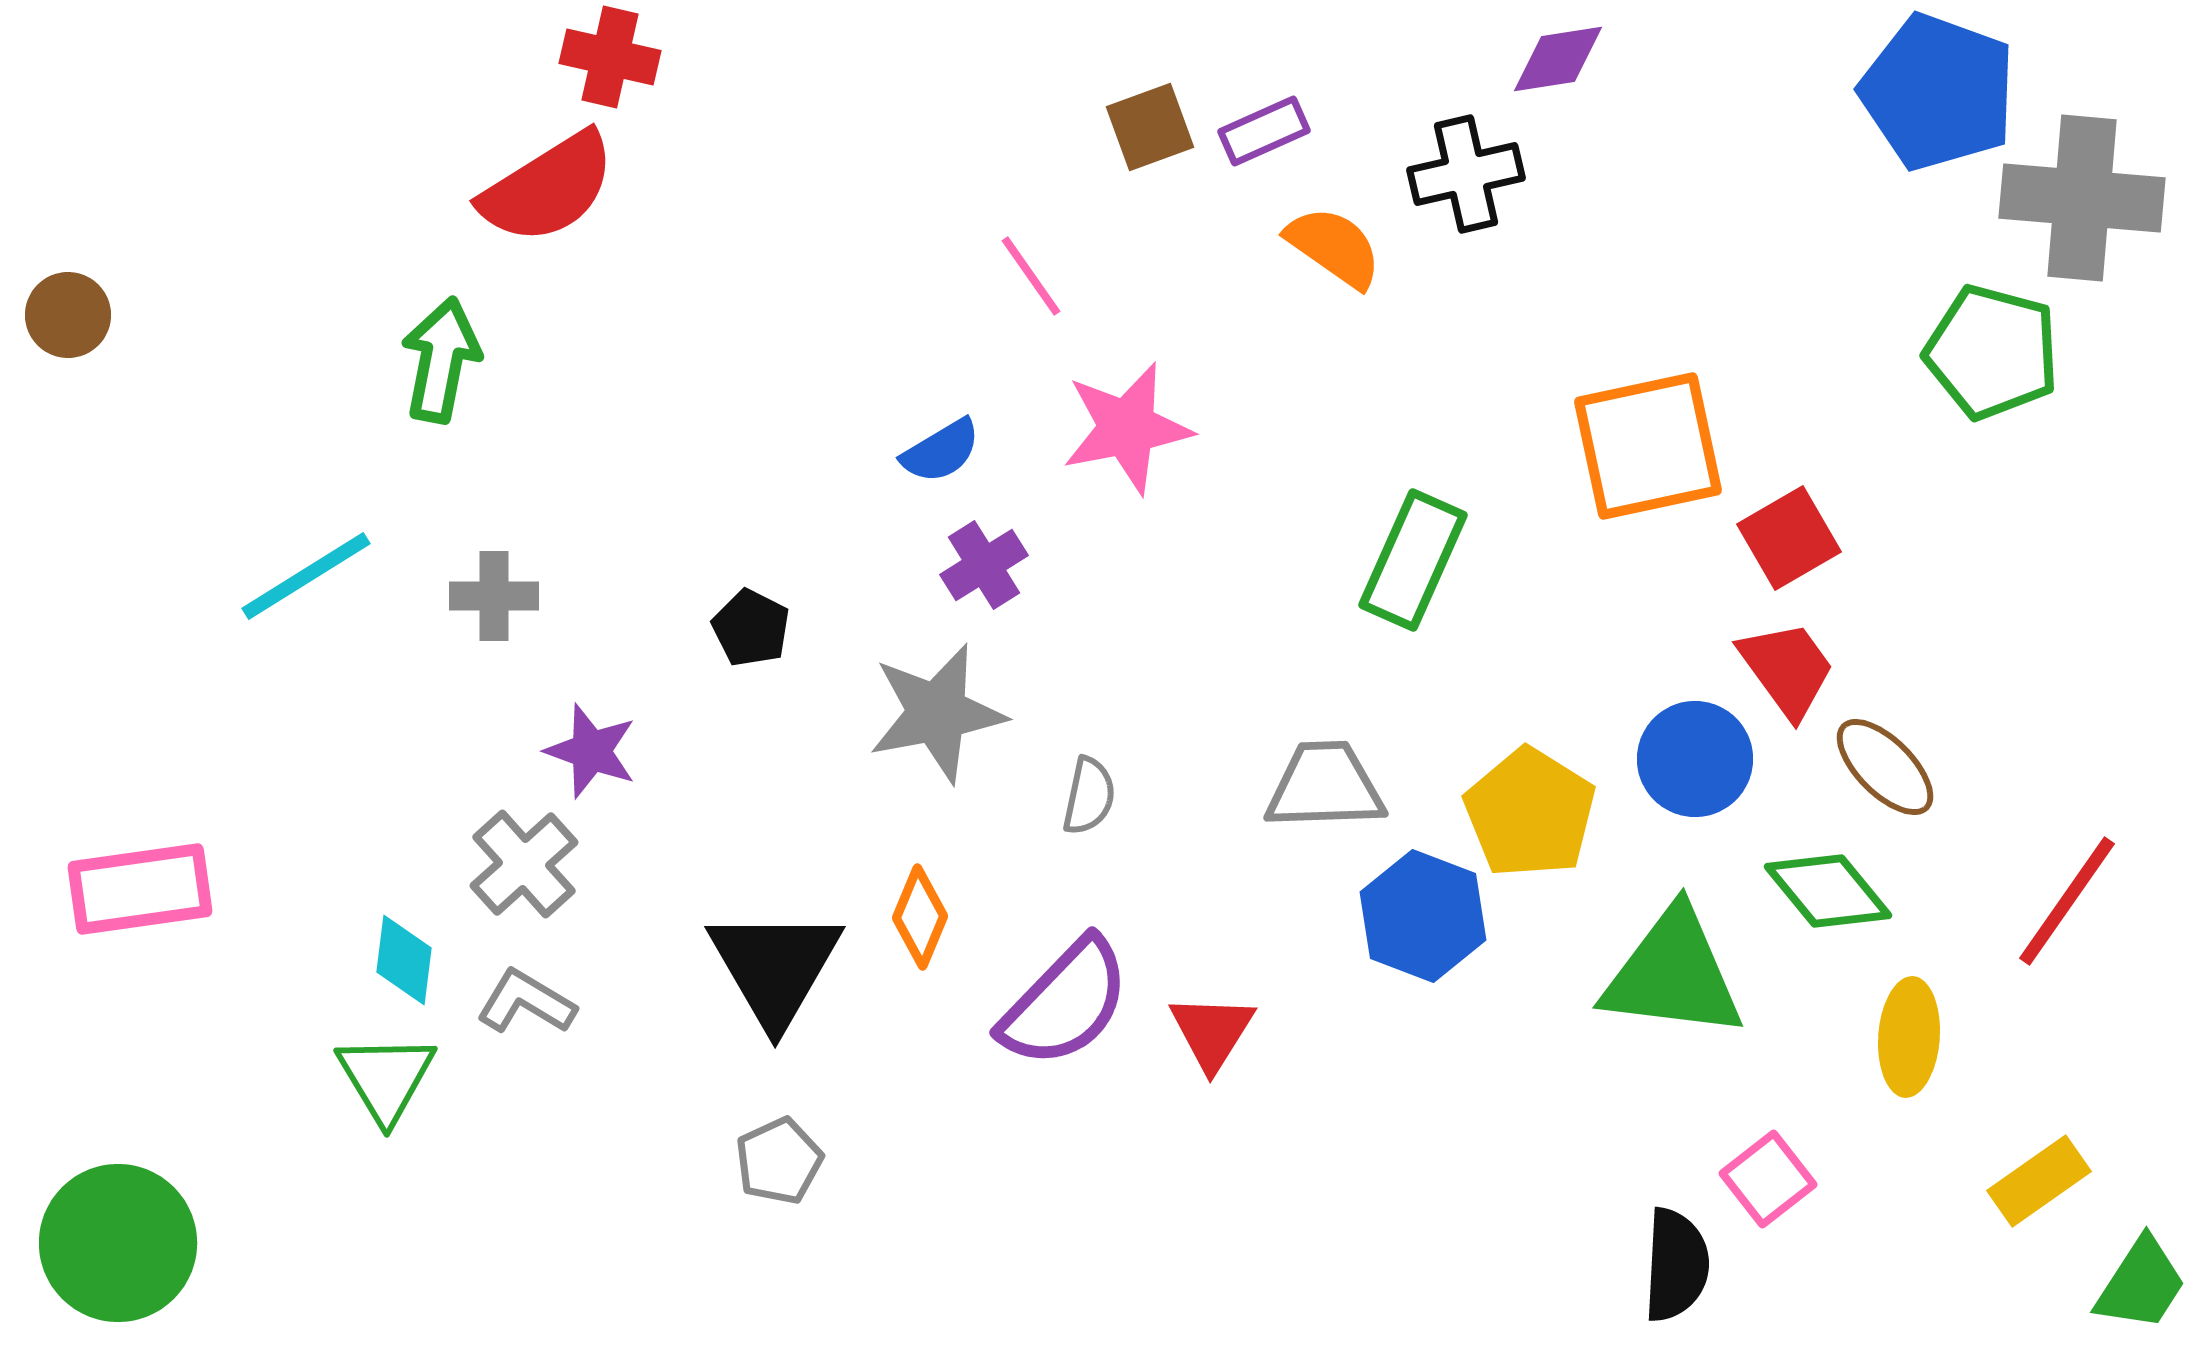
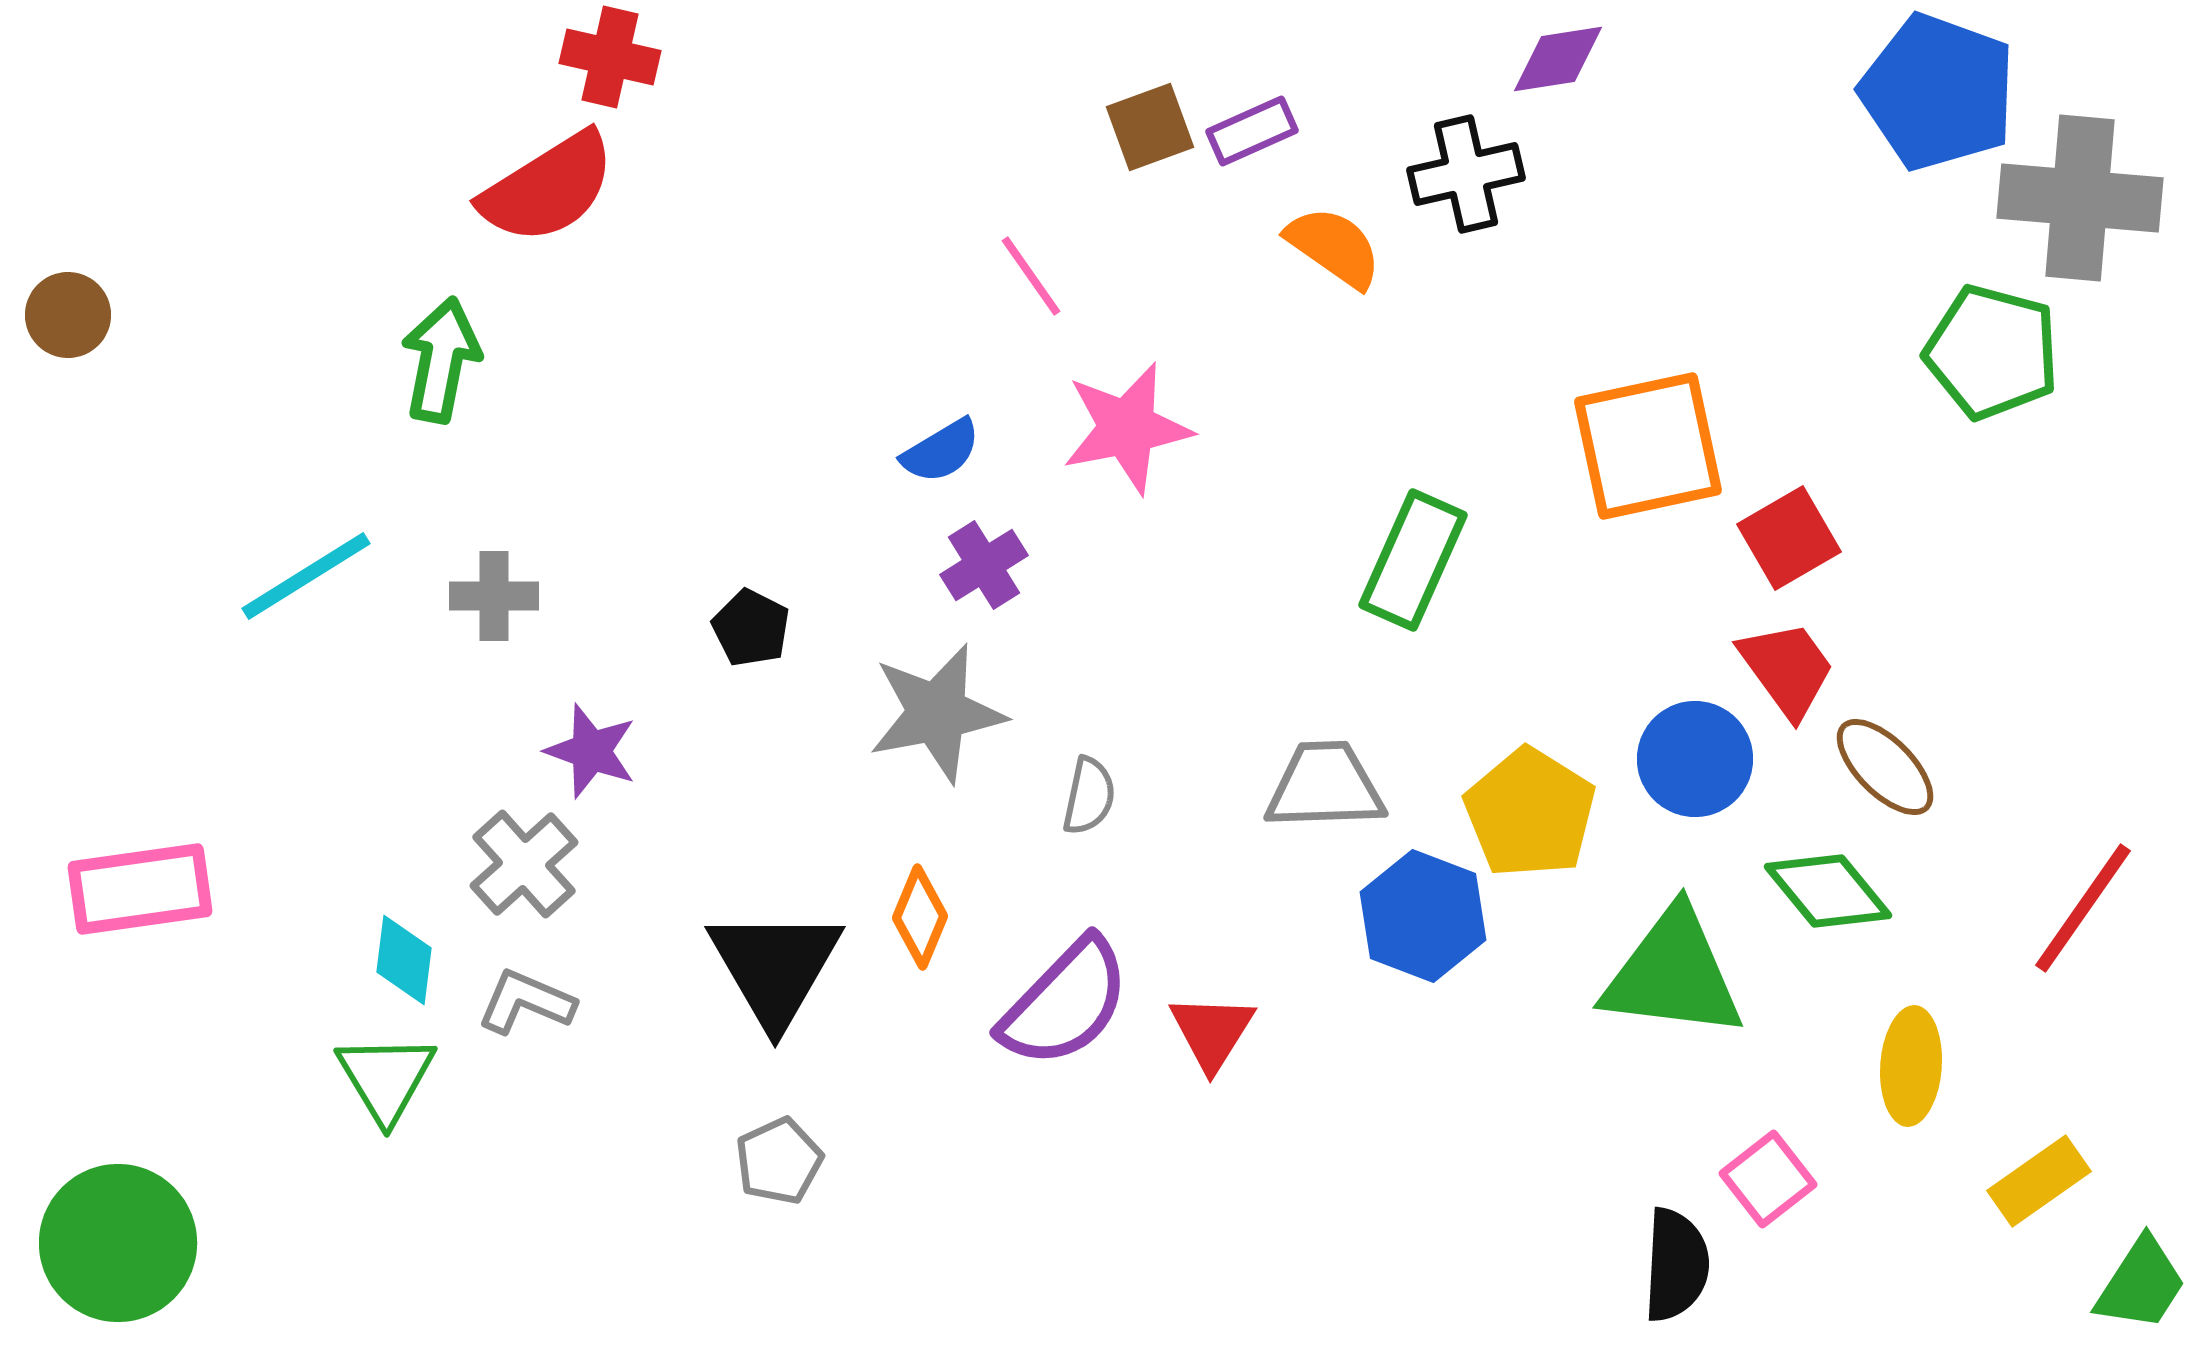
purple rectangle at (1264, 131): moved 12 px left
gray cross at (2082, 198): moved 2 px left
red line at (2067, 901): moved 16 px right, 7 px down
gray L-shape at (526, 1002): rotated 8 degrees counterclockwise
yellow ellipse at (1909, 1037): moved 2 px right, 29 px down
